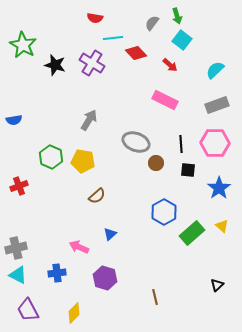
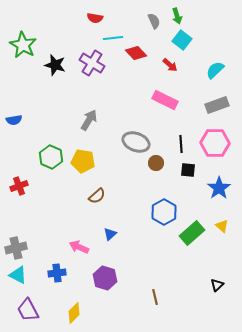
gray semicircle: moved 2 px right, 2 px up; rotated 119 degrees clockwise
